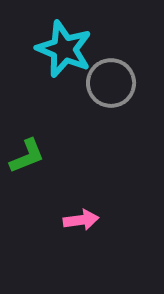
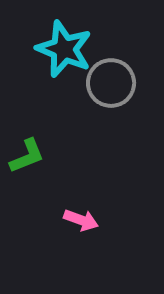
pink arrow: rotated 28 degrees clockwise
